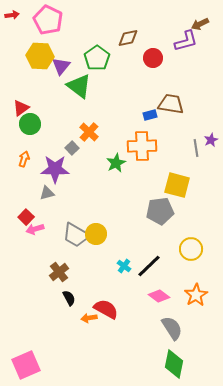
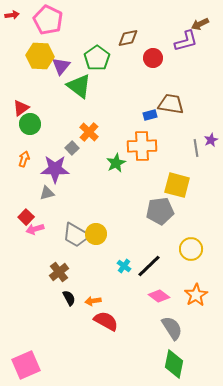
red semicircle at (106, 309): moved 12 px down
orange arrow at (89, 318): moved 4 px right, 17 px up
